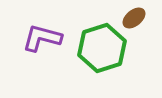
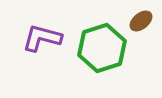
brown ellipse: moved 7 px right, 3 px down
